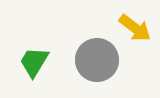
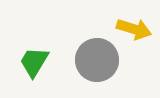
yellow arrow: moved 1 px left, 1 px down; rotated 20 degrees counterclockwise
